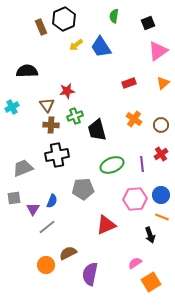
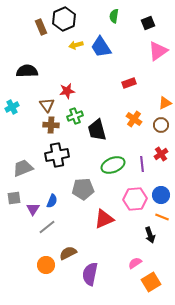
yellow arrow: rotated 24 degrees clockwise
orange triangle: moved 2 px right, 20 px down; rotated 16 degrees clockwise
green ellipse: moved 1 px right
red triangle: moved 2 px left, 6 px up
